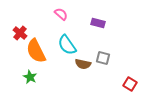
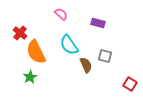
cyan semicircle: moved 2 px right
orange semicircle: moved 1 px down
gray square: moved 2 px right, 2 px up
brown semicircle: moved 3 px right, 1 px down; rotated 126 degrees counterclockwise
green star: rotated 16 degrees clockwise
